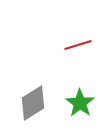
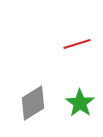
red line: moved 1 px left, 1 px up
